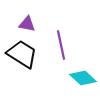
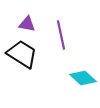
purple line: moved 10 px up
